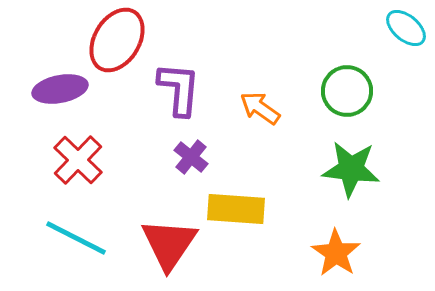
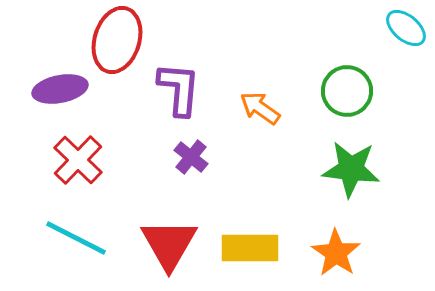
red ellipse: rotated 14 degrees counterclockwise
yellow rectangle: moved 14 px right, 39 px down; rotated 4 degrees counterclockwise
red triangle: rotated 4 degrees counterclockwise
